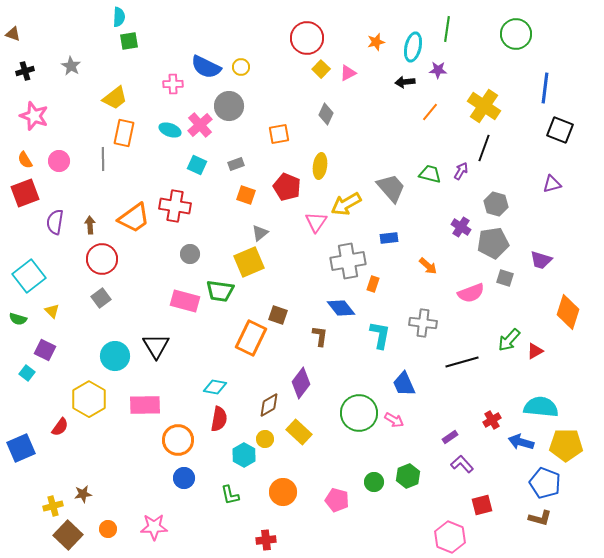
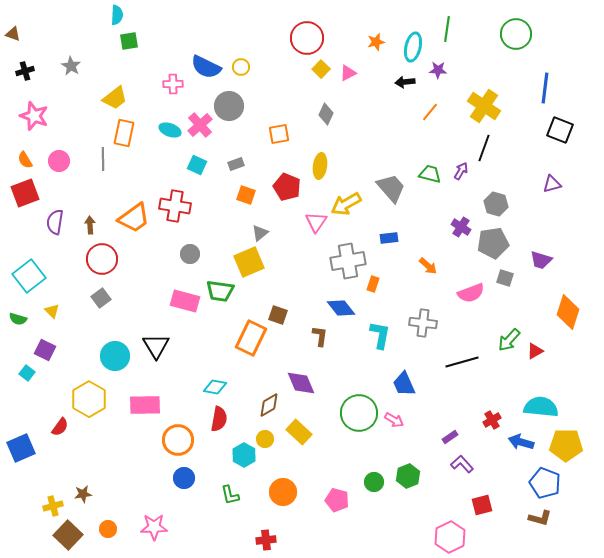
cyan semicircle at (119, 17): moved 2 px left, 2 px up
purple diamond at (301, 383): rotated 60 degrees counterclockwise
pink hexagon at (450, 537): rotated 12 degrees clockwise
